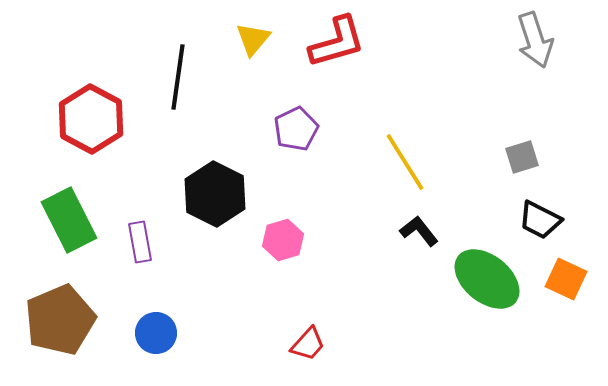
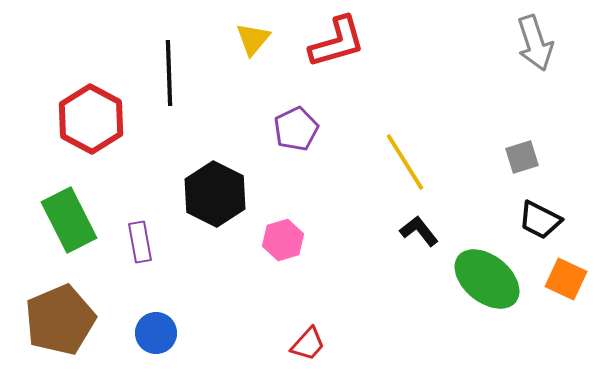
gray arrow: moved 3 px down
black line: moved 9 px left, 4 px up; rotated 10 degrees counterclockwise
